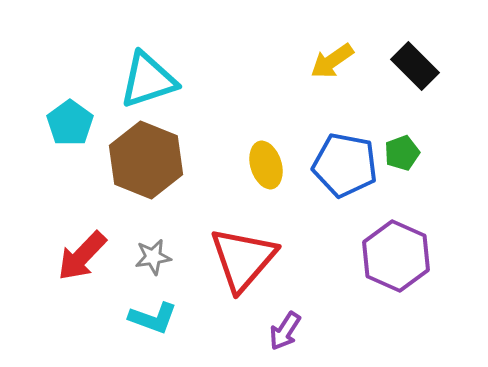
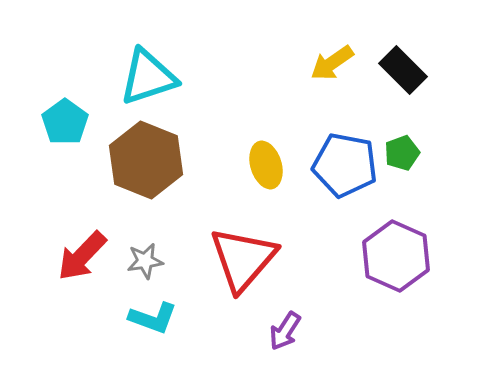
yellow arrow: moved 2 px down
black rectangle: moved 12 px left, 4 px down
cyan triangle: moved 3 px up
cyan pentagon: moved 5 px left, 1 px up
gray star: moved 8 px left, 4 px down
